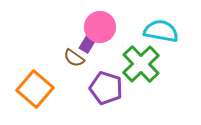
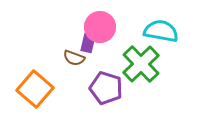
purple rectangle: rotated 18 degrees counterclockwise
brown semicircle: rotated 15 degrees counterclockwise
